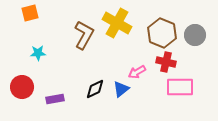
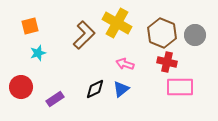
orange square: moved 13 px down
brown L-shape: rotated 16 degrees clockwise
cyan star: rotated 14 degrees counterclockwise
red cross: moved 1 px right
pink arrow: moved 12 px left, 8 px up; rotated 48 degrees clockwise
red circle: moved 1 px left
purple rectangle: rotated 24 degrees counterclockwise
